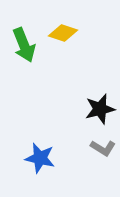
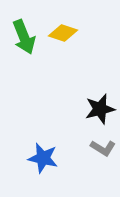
green arrow: moved 8 px up
blue star: moved 3 px right
